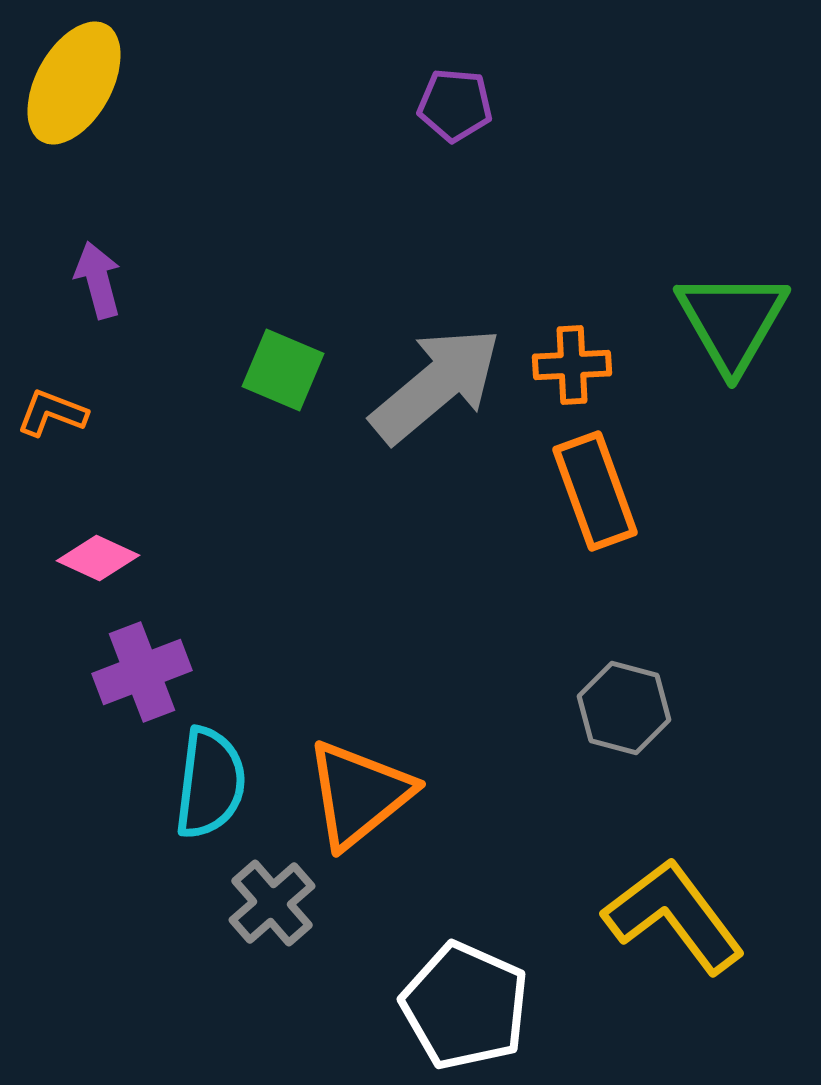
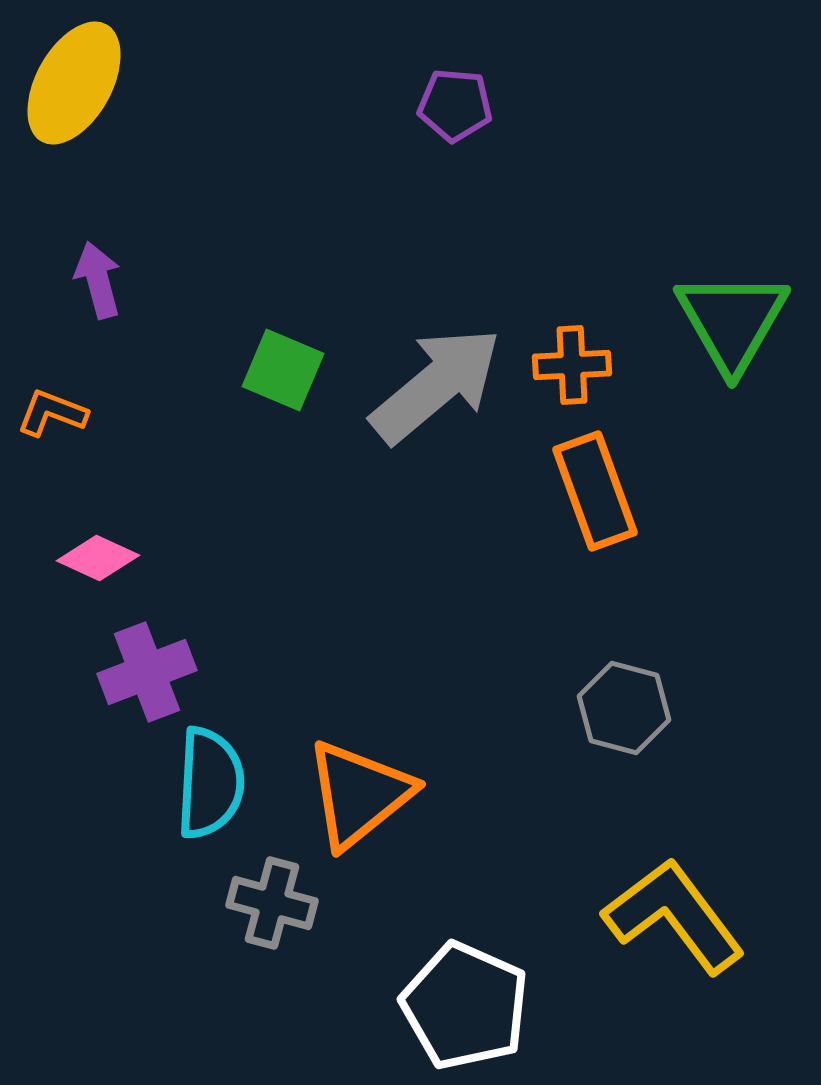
purple cross: moved 5 px right
cyan semicircle: rotated 4 degrees counterclockwise
gray cross: rotated 34 degrees counterclockwise
